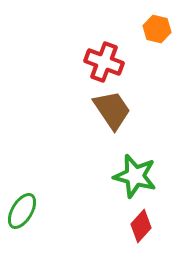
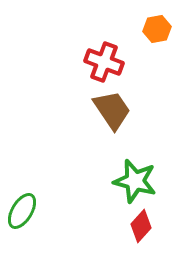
orange hexagon: rotated 24 degrees counterclockwise
green star: moved 5 px down
